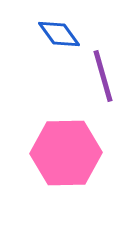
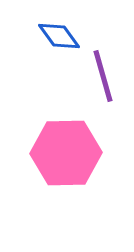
blue diamond: moved 2 px down
